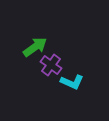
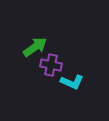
purple cross: rotated 25 degrees counterclockwise
